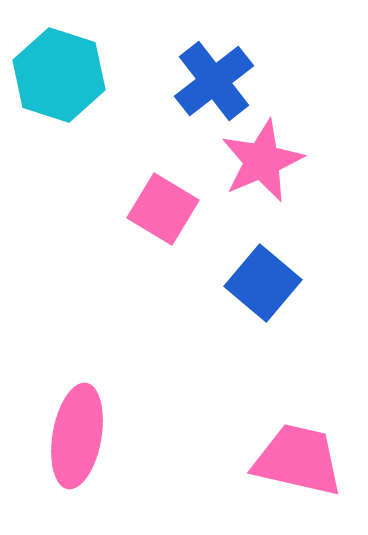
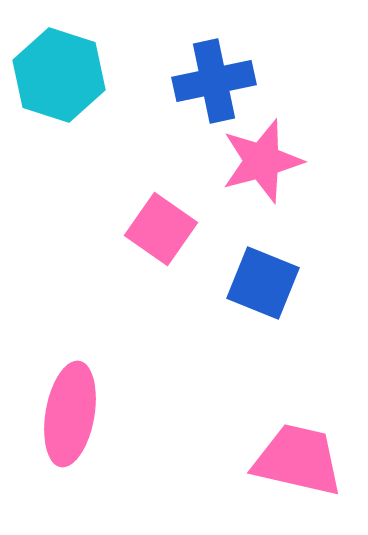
blue cross: rotated 26 degrees clockwise
pink star: rotated 8 degrees clockwise
pink square: moved 2 px left, 20 px down; rotated 4 degrees clockwise
blue square: rotated 18 degrees counterclockwise
pink ellipse: moved 7 px left, 22 px up
